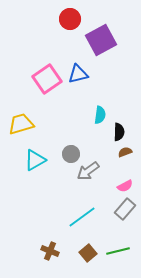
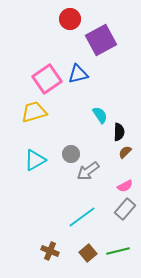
cyan semicircle: rotated 42 degrees counterclockwise
yellow trapezoid: moved 13 px right, 12 px up
brown semicircle: rotated 24 degrees counterclockwise
